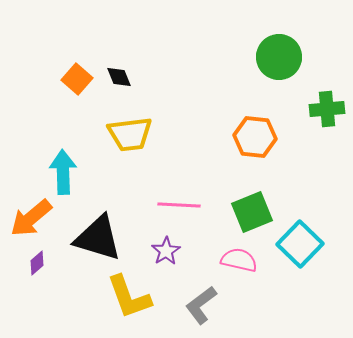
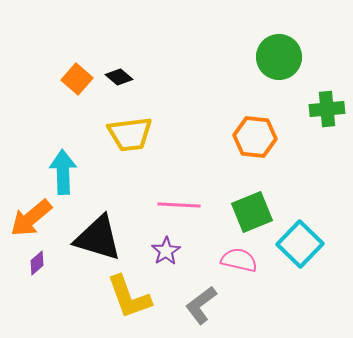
black diamond: rotated 28 degrees counterclockwise
